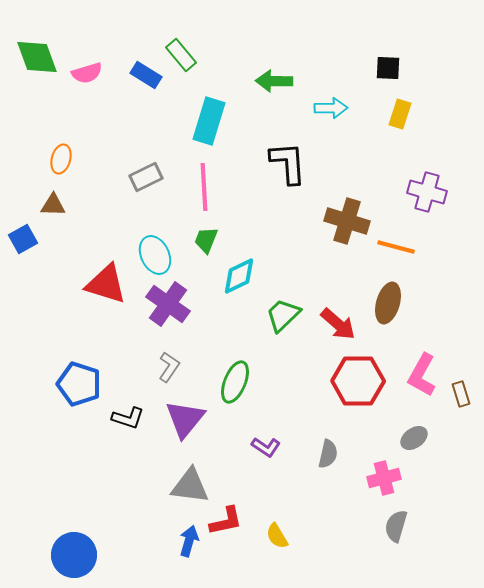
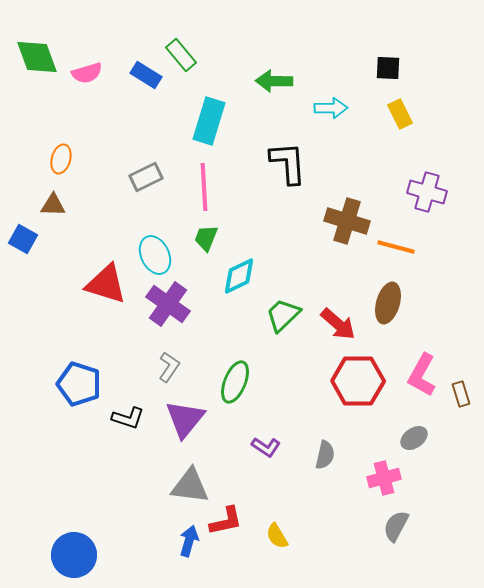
yellow rectangle at (400, 114): rotated 44 degrees counterclockwise
blue square at (23, 239): rotated 32 degrees counterclockwise
green trapezoid at (206, 240): moved 2 px up
gray semicircle at (328, 454): moved 3 px left, 1 px down
gray semicircle at (396, 526): rotated 12 degrees clockwise
